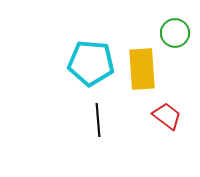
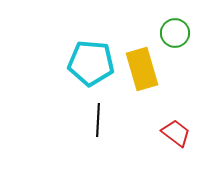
yellow rectangle: rotated 12 degrees counterclockwise
red trapezoid: moved 9 px right, 17 px down
black line: rotated 8 degrees clockwise
